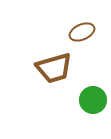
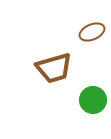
brown ellipse: moved 10 px right
